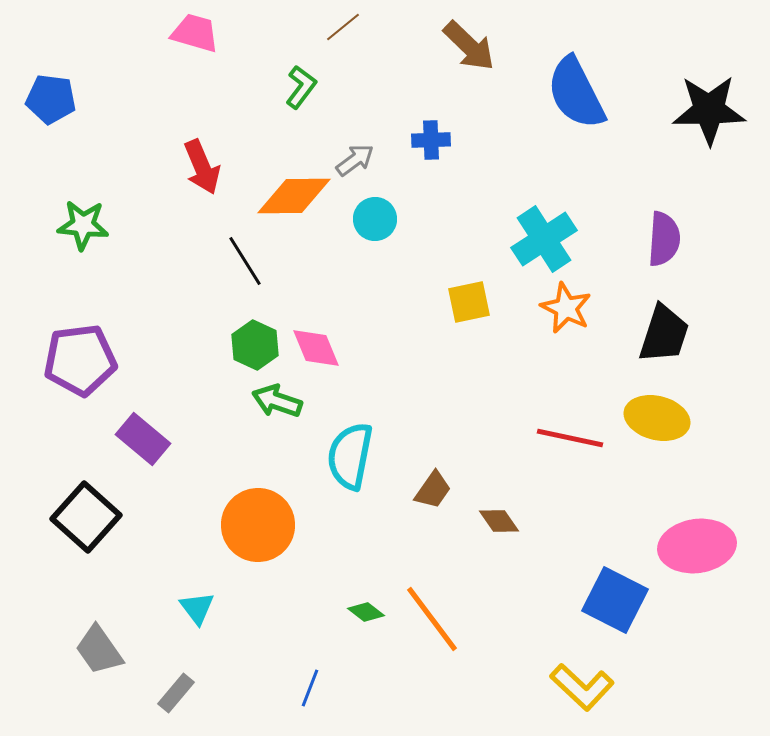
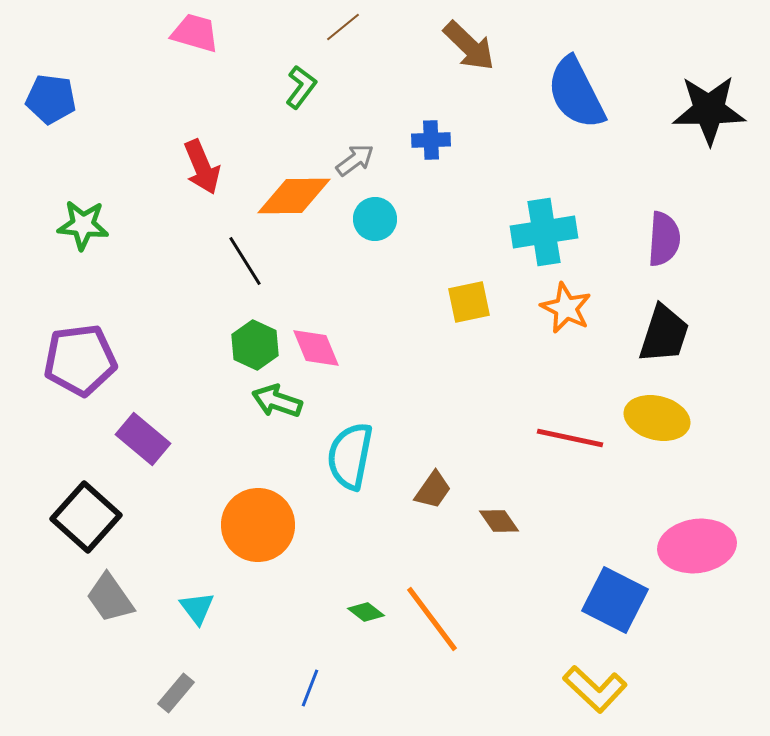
cyan cross: moved 7 px up; rotated 24 degrees clockwise
gray trapezoid: moved 11 px right, 52 px up
yellow L-shape: moved 13 px right, 2 px down
